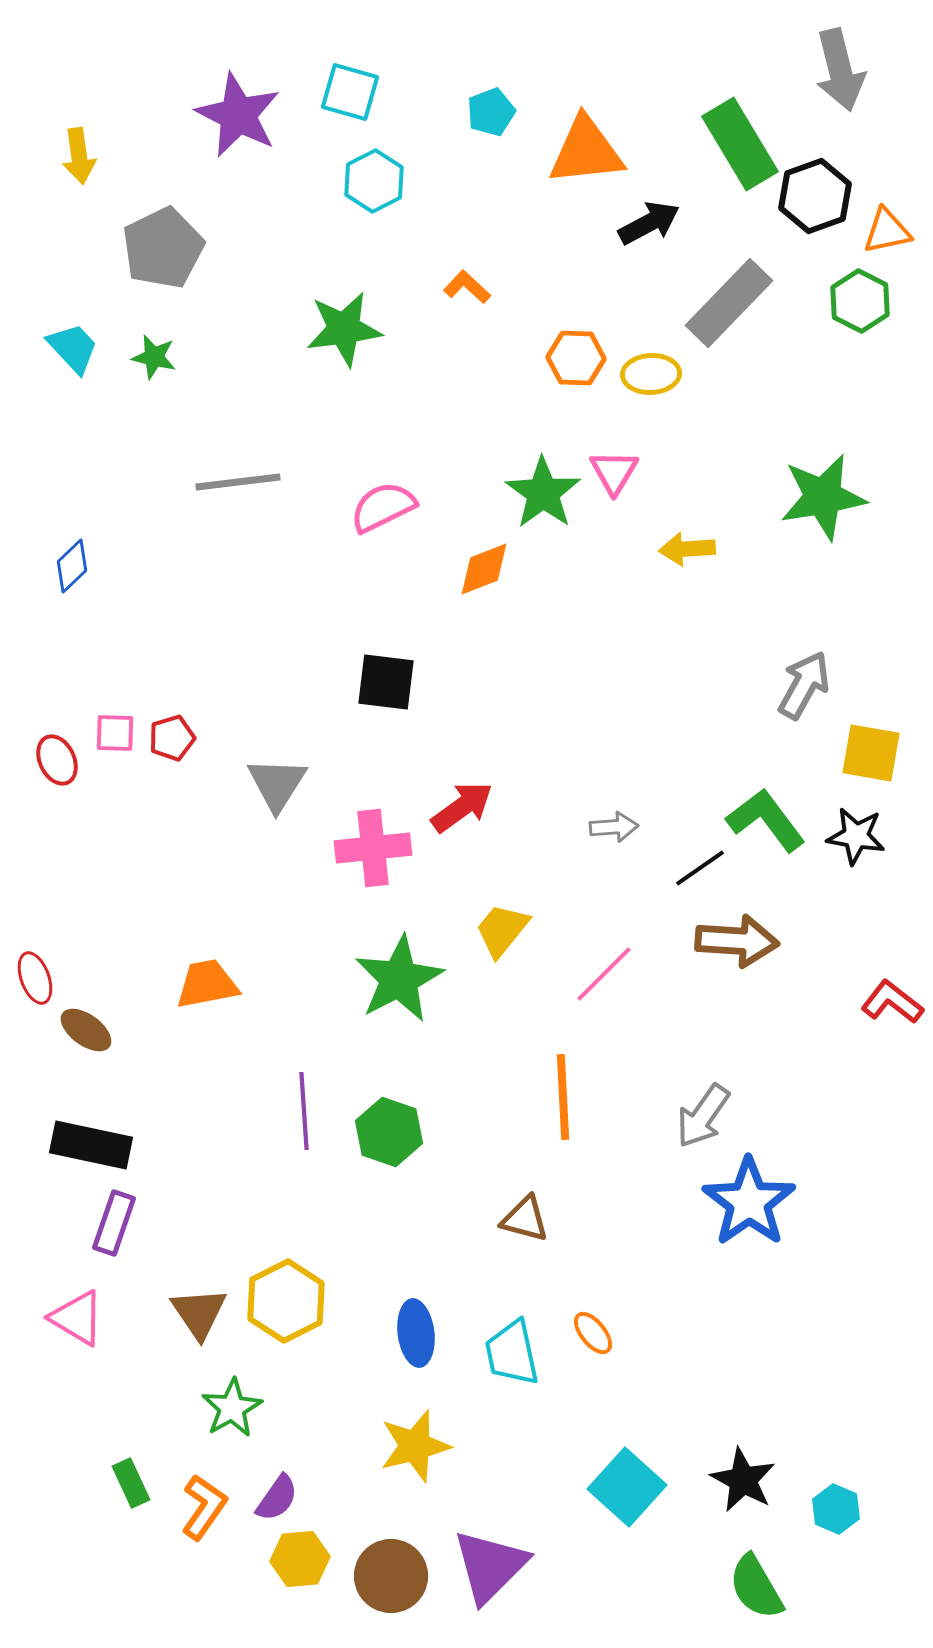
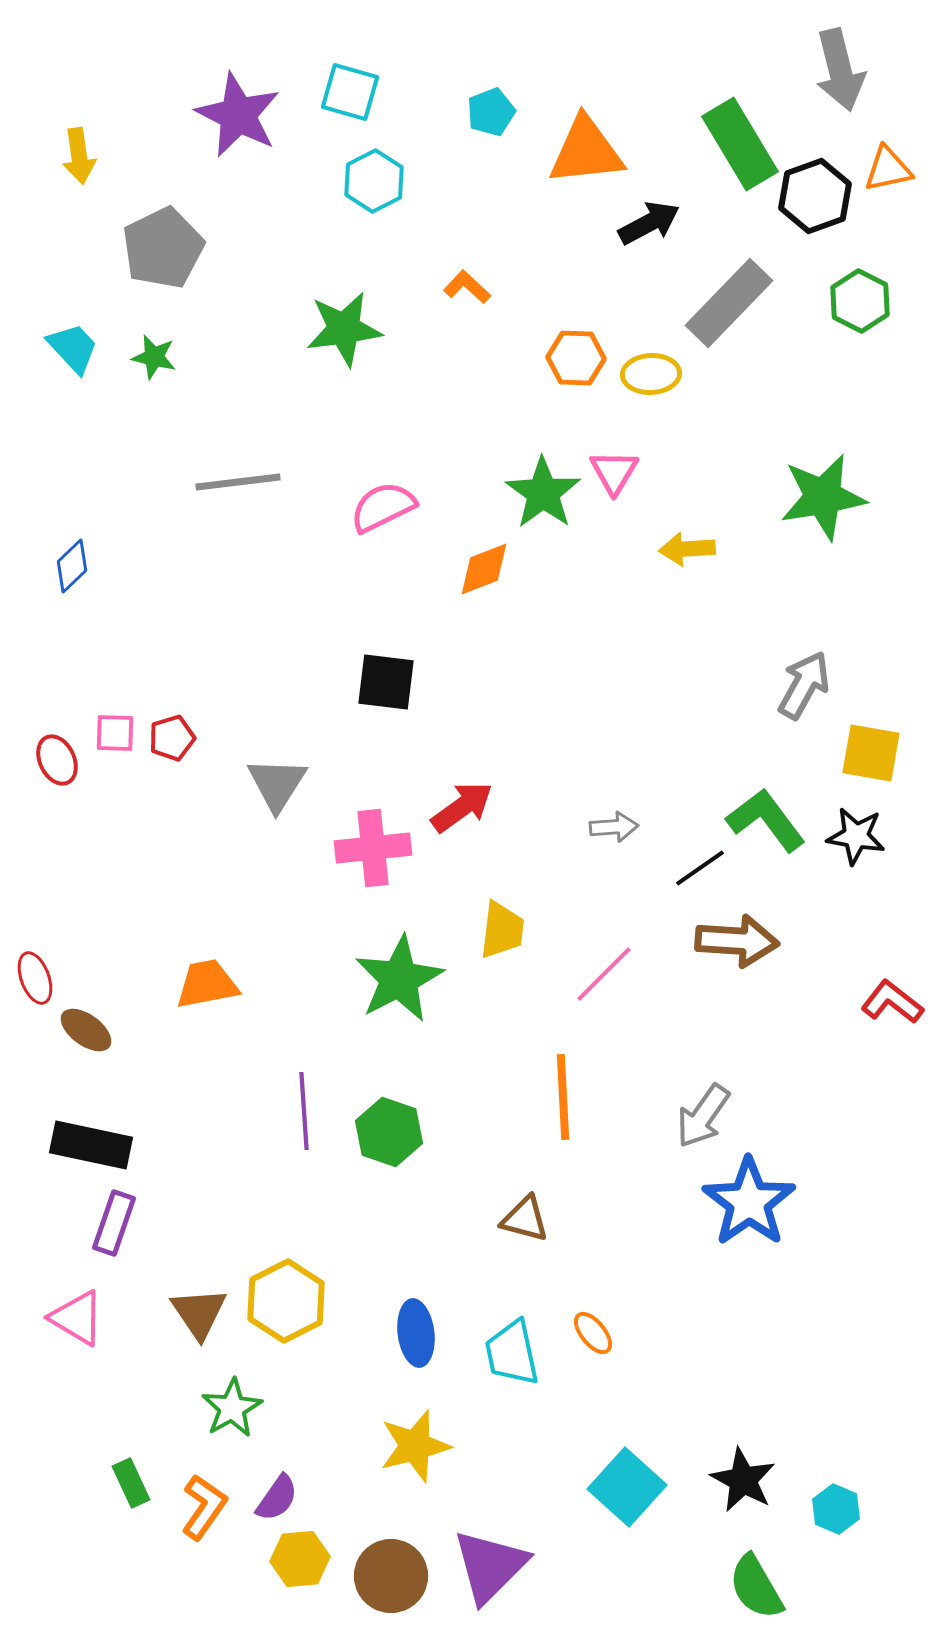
orange triangle at (887, 231): moved 1 px right, 62 px up
yellow trapezoid at (502, 930): rotated 148 degrees clockwise
